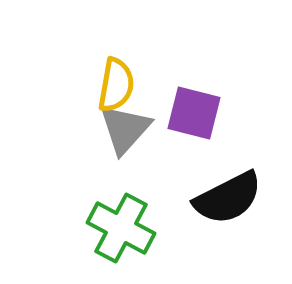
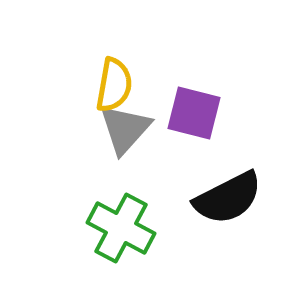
yellow semicircle: moved 2 px left
